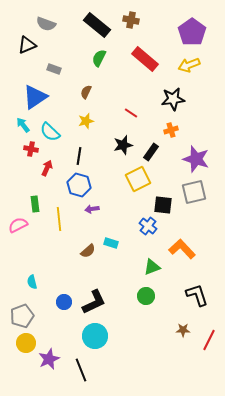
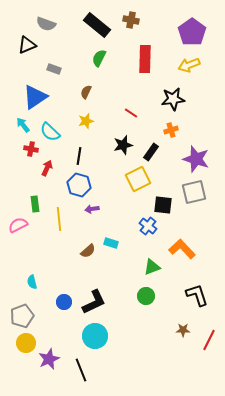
red rectangle at (145, 59): rotated 52 degrees clockwise
